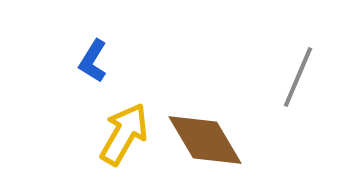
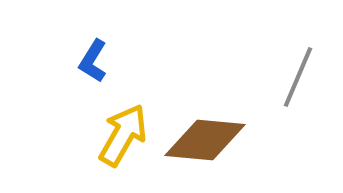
yellow arrow: moved 1 px left, 1 px down
brown diamond: rotated 54 degrees counterclockwise
